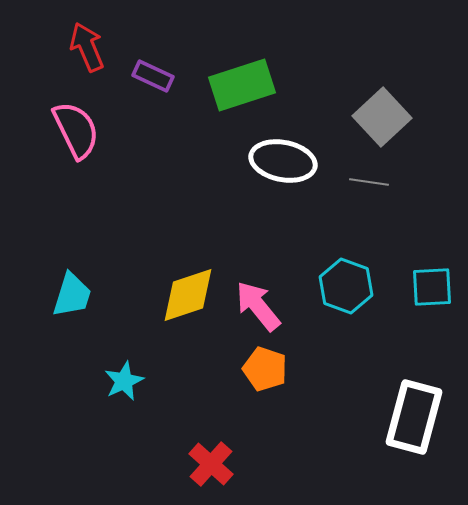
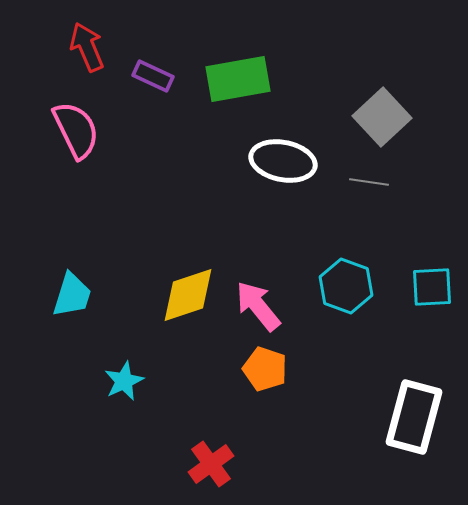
green rectangle: moved 4 px left, 6 px up; rotated 8 degrees clockwise
red cross: rotated 12 degrees clockwise
